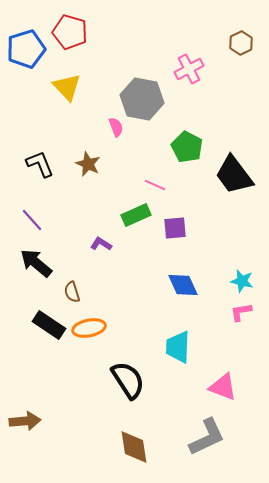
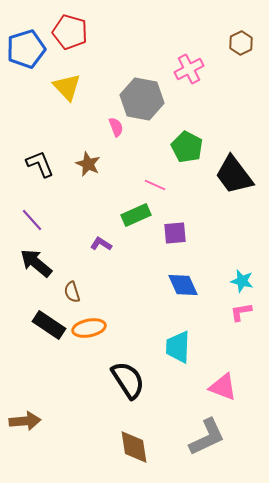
purple square: moved 5 px down
